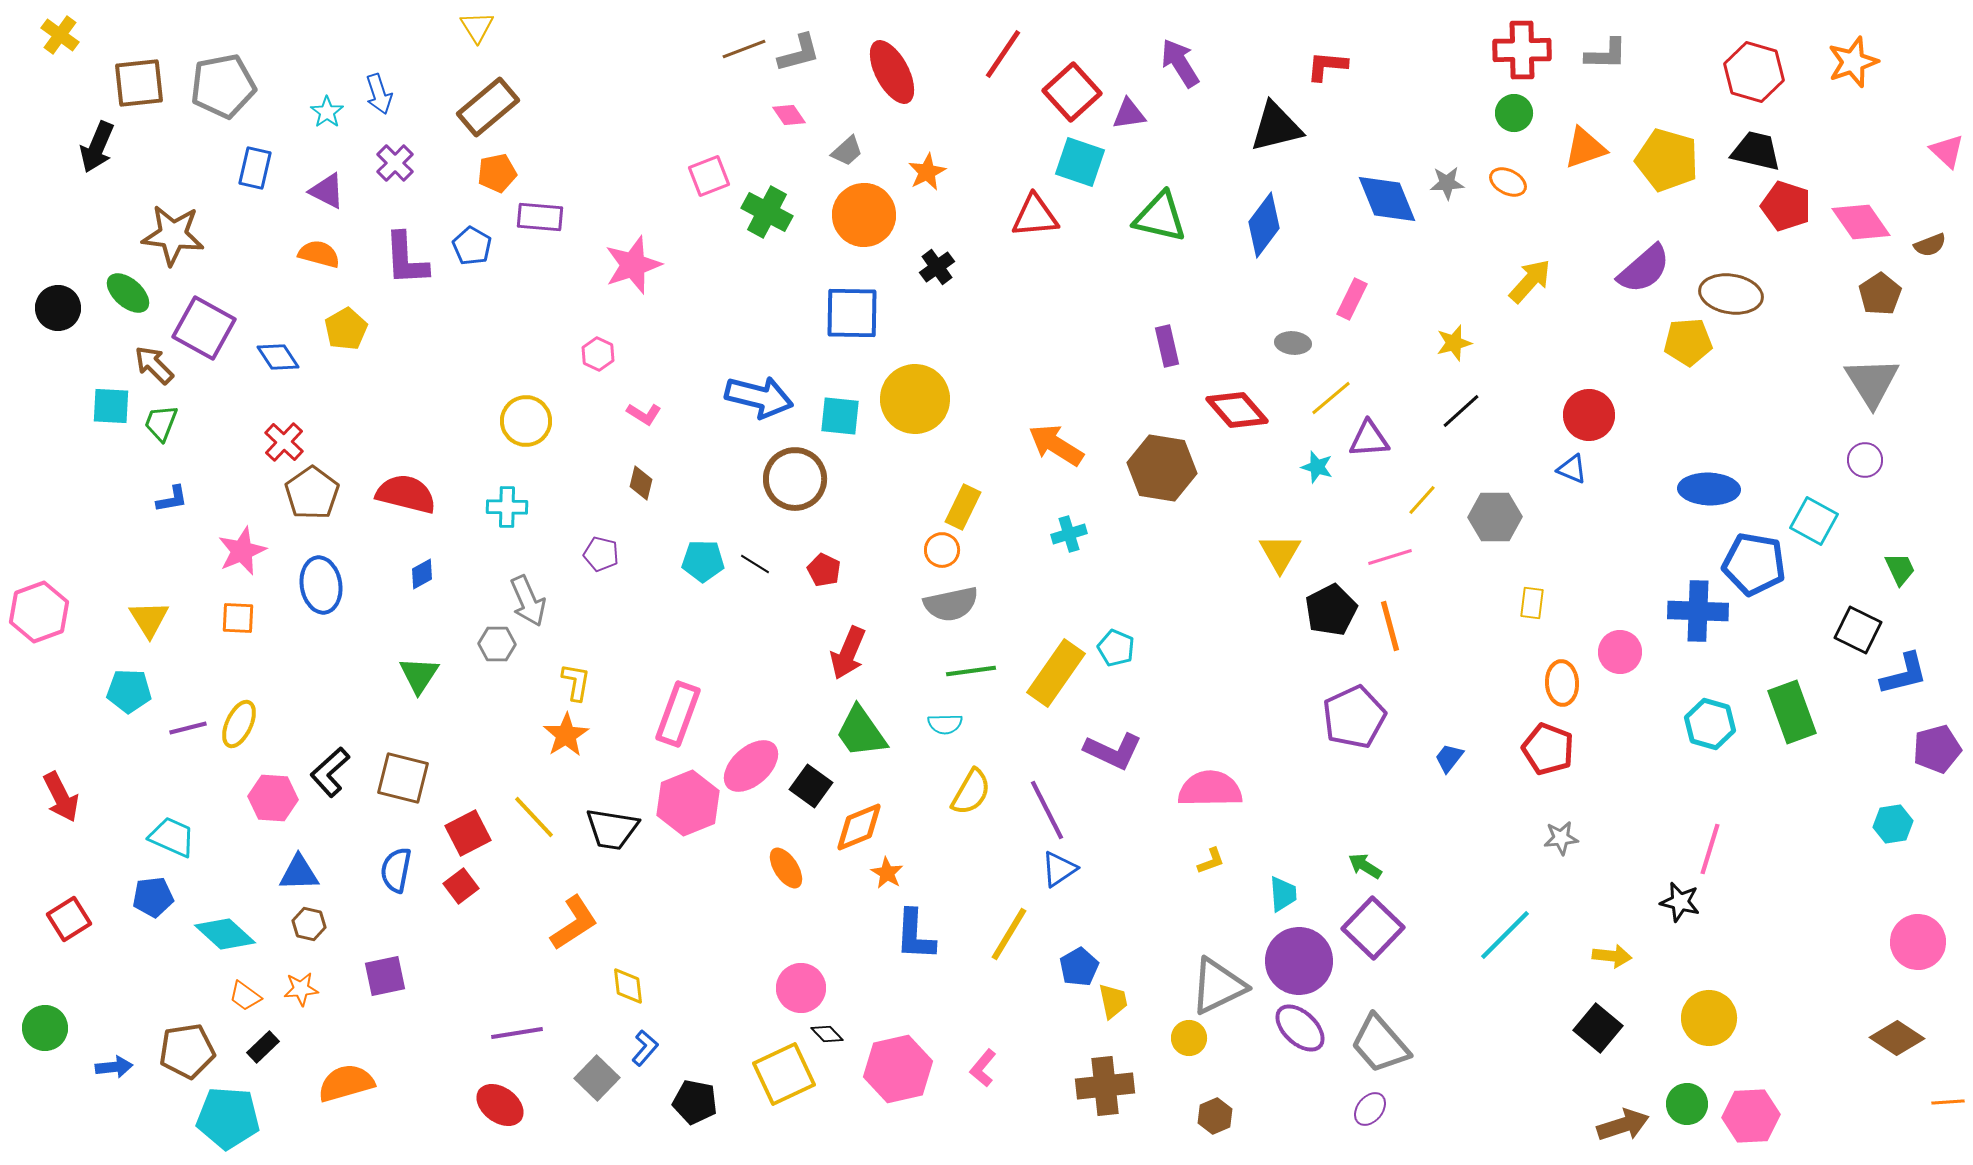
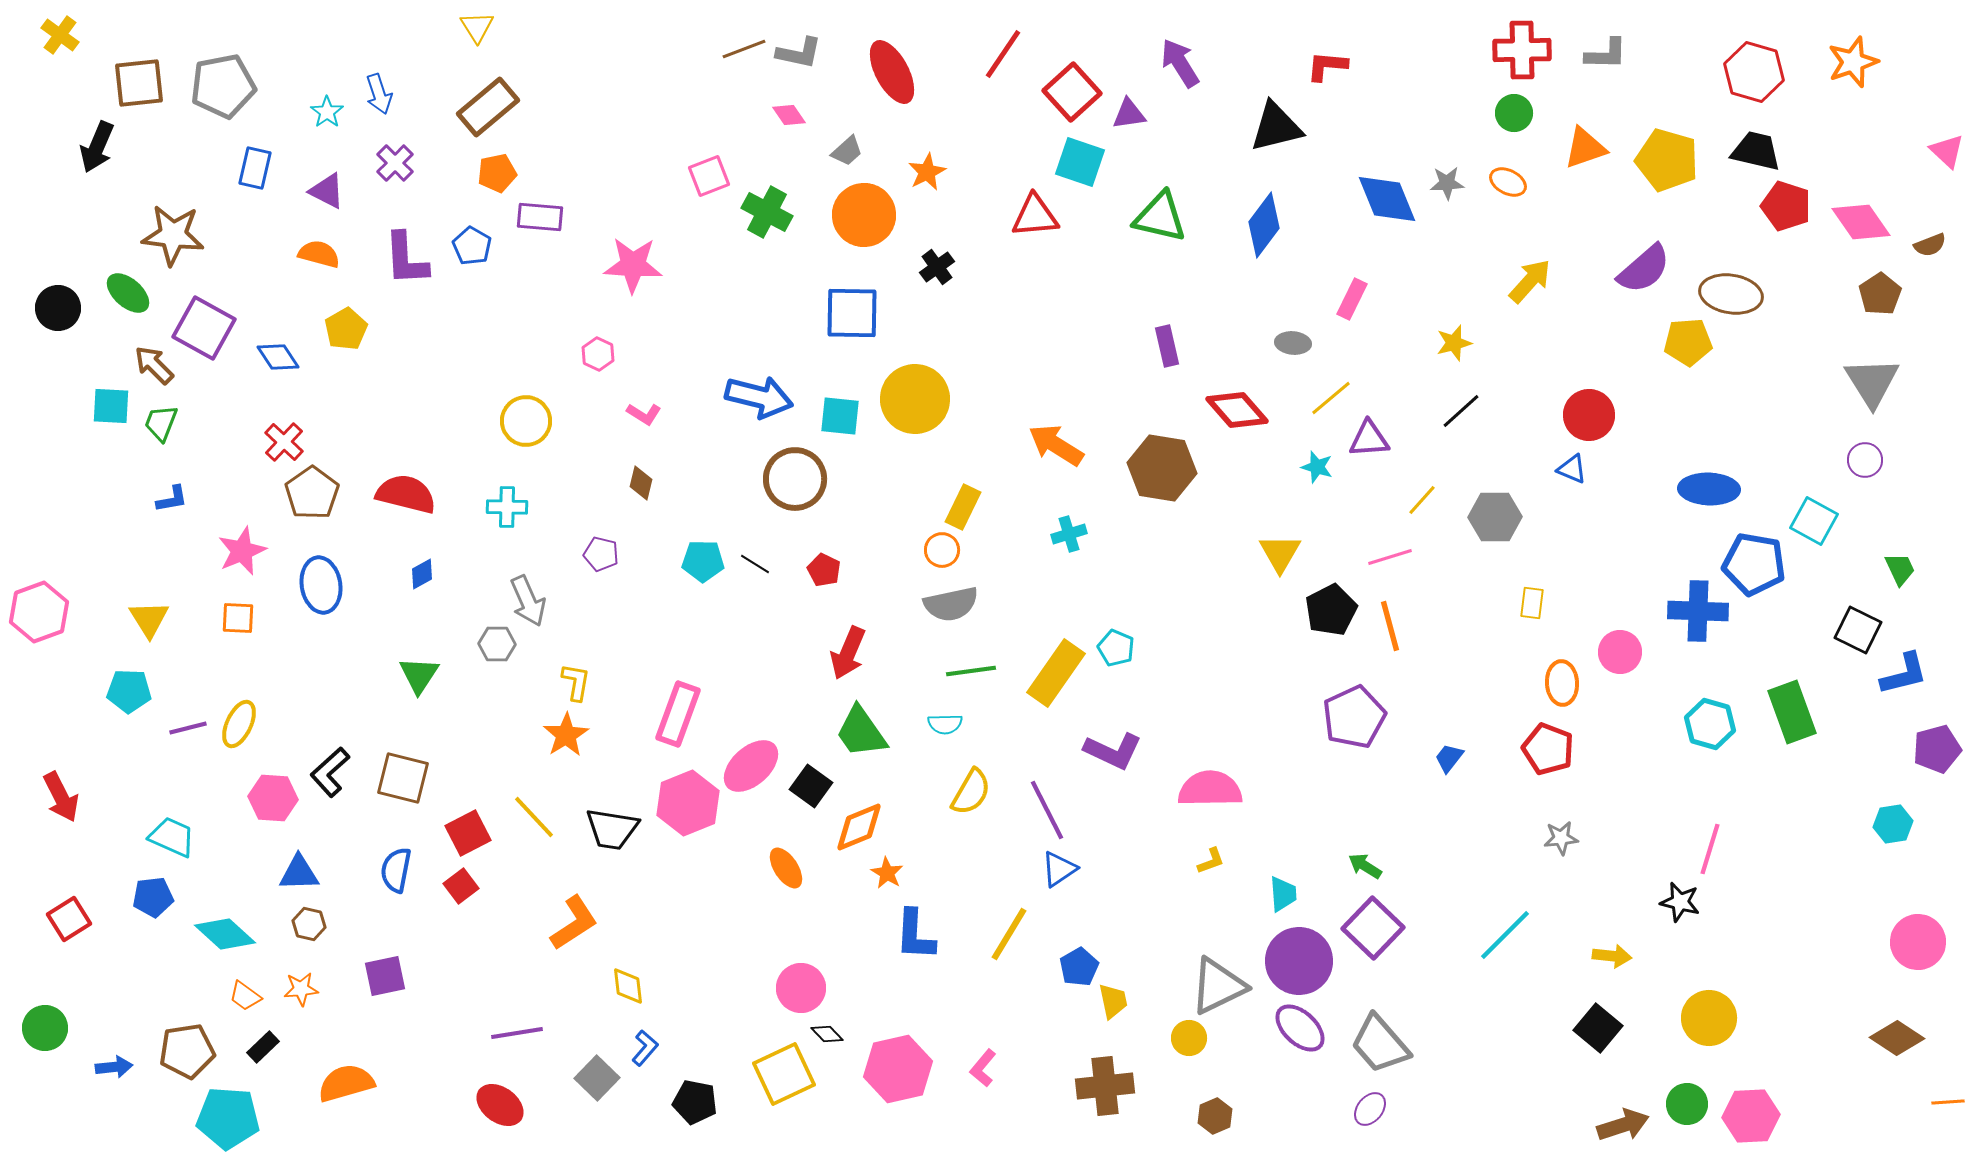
gray L-shape at (799, 53): rotated 27 degrees clockwise
pink star at (633, 265): rotated 22 degrees clockwise
